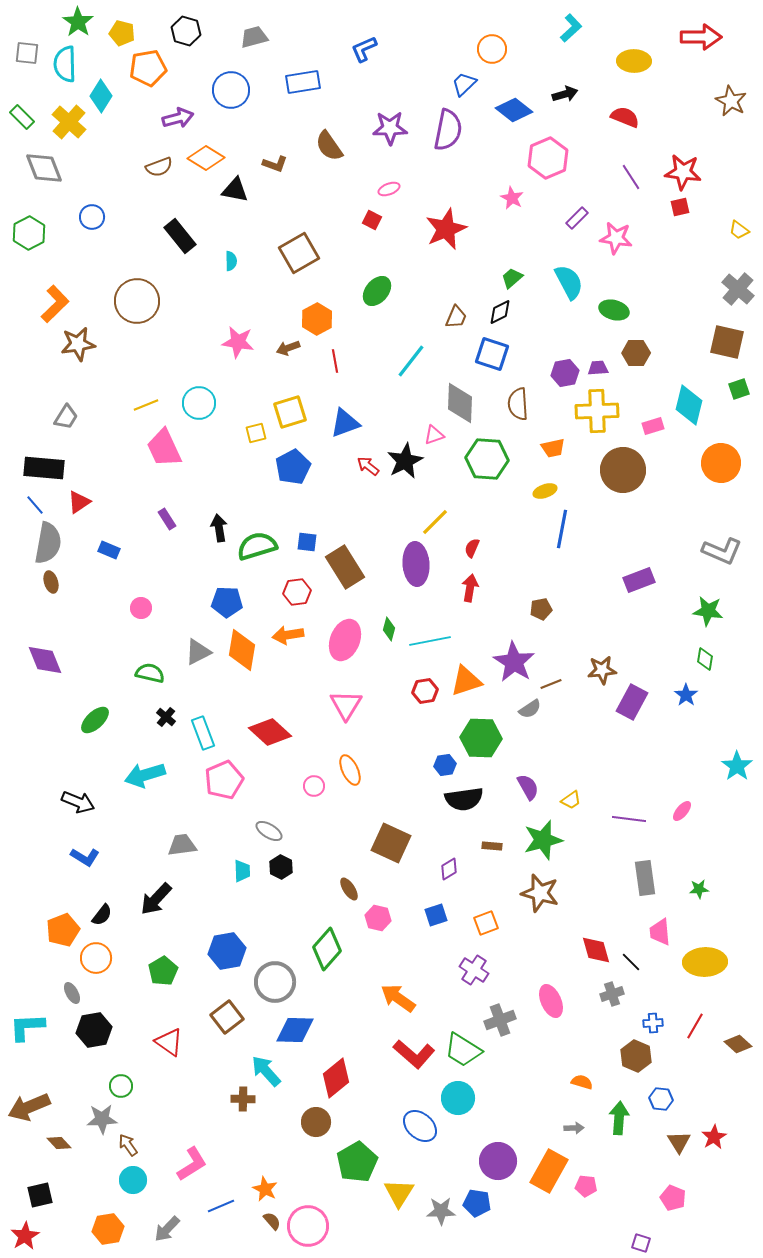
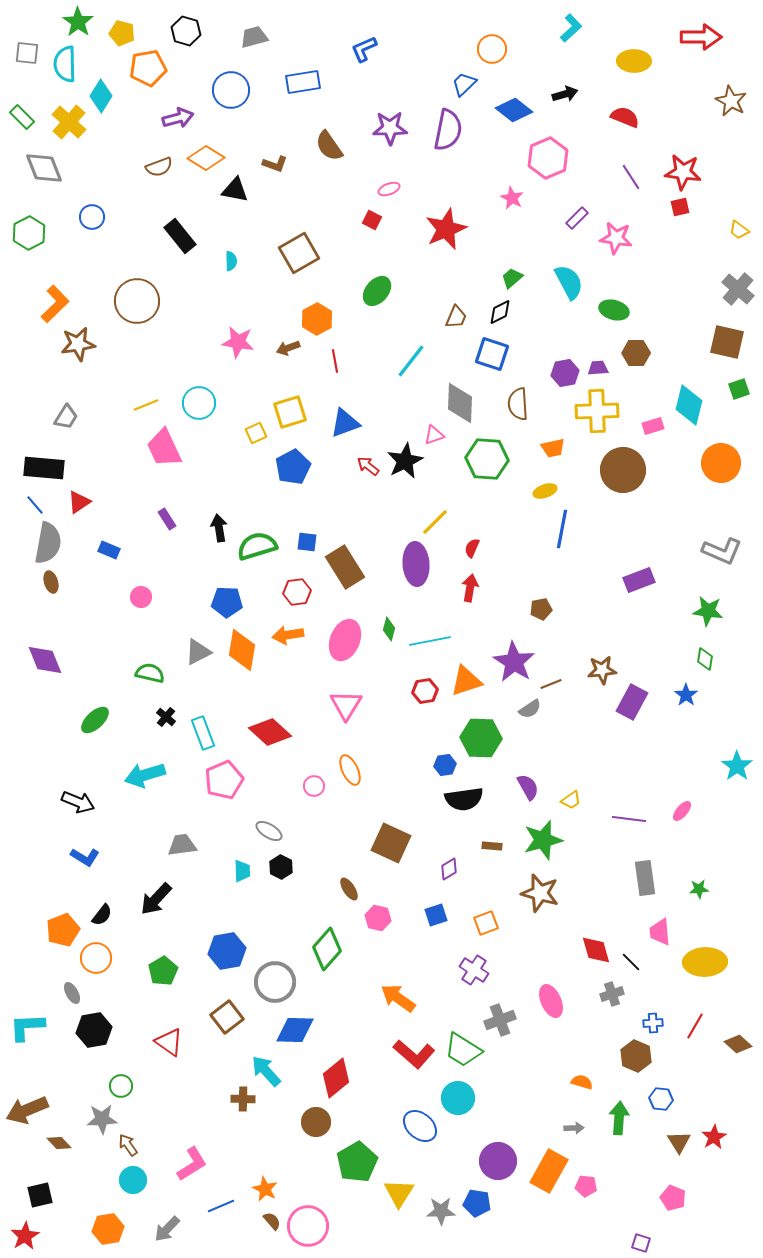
yellow square at (256, 433): rotated 10 degrees counterclockwise
pink circle at (141, 608): moved 11 px up
brown arrow at (29, 1107): moved 2 px left, 3 px down
